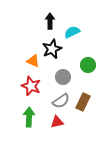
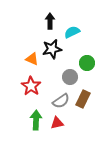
black star: rotated 12 degrees clockwise
orange triangle: moved 1 px left, 2 px up
green circle: moved 1 px left, 2 px up
gray circle: moved 7 px right
red star: rotated 12 degrees clockwise
brown rectangle: moved 3 px up
green arrow: moved 7 px right, 3 px down
red triangle: moved 1 px down
